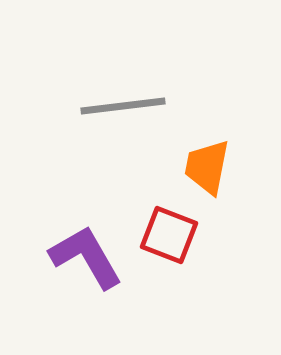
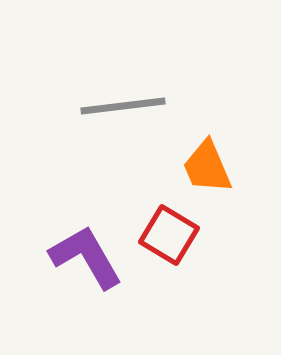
orange trapezoid: rotated 34 degrees counterclockwise
red square: rotated 10 degrees clockwise
